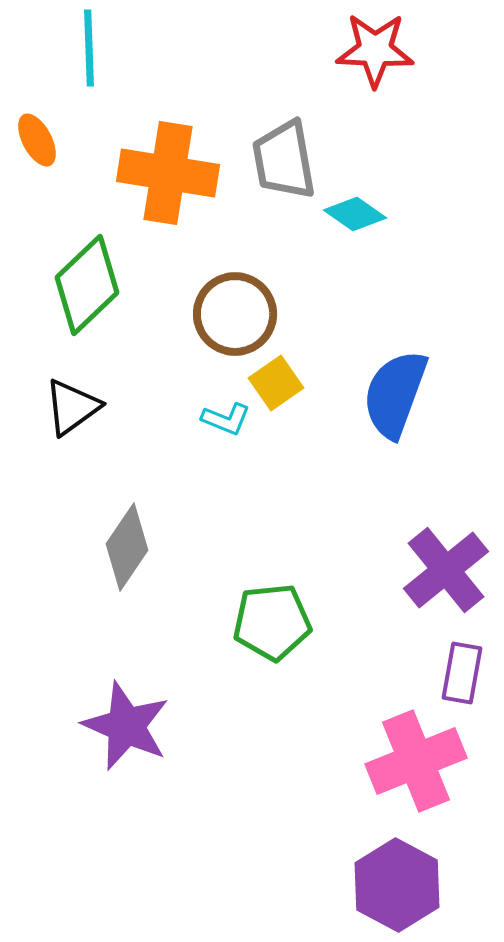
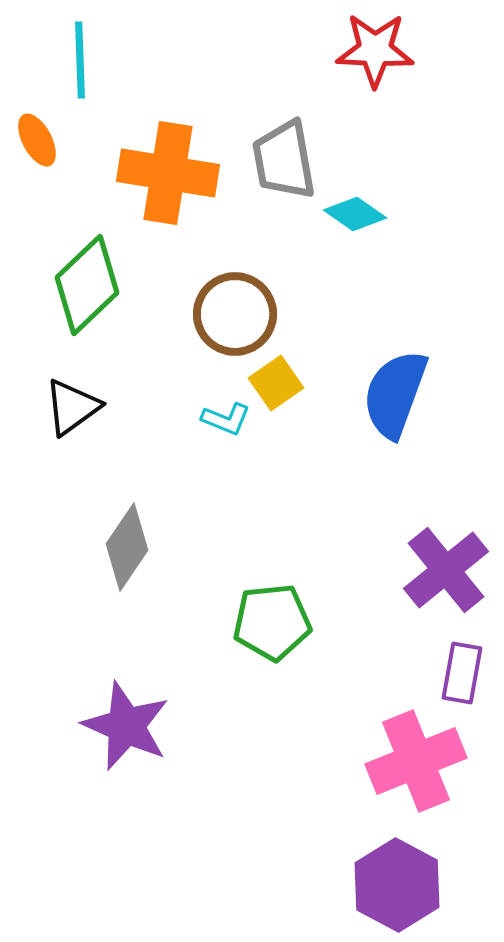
cyan line: moved 9 px left, 12 px down
